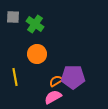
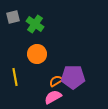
gray square: rotated 16 degrees counterclockwise
